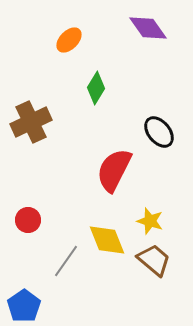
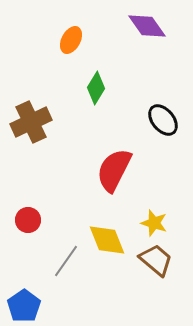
purple diamond: moved 1 px left, 2 px up
orange ellipse: moved 2 px right; rotated 16 degrees counterclockwise
black ellipse: moved 4 px right, 12 px up
yellow star: moved 4 px right, 2 px down
brown trapezoid: moved 2 px right
